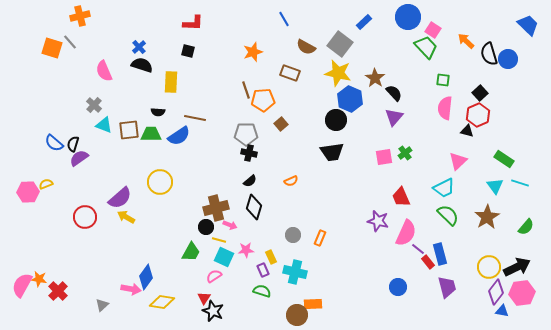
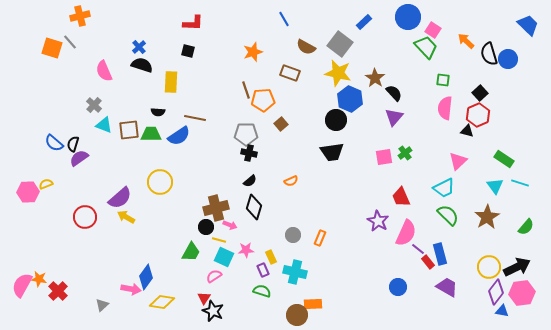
purple star at (378, 221): rotated 15 degrees clockwise
purple trapezoid at (447, 287): rotated 45 degrees counterclockwise
